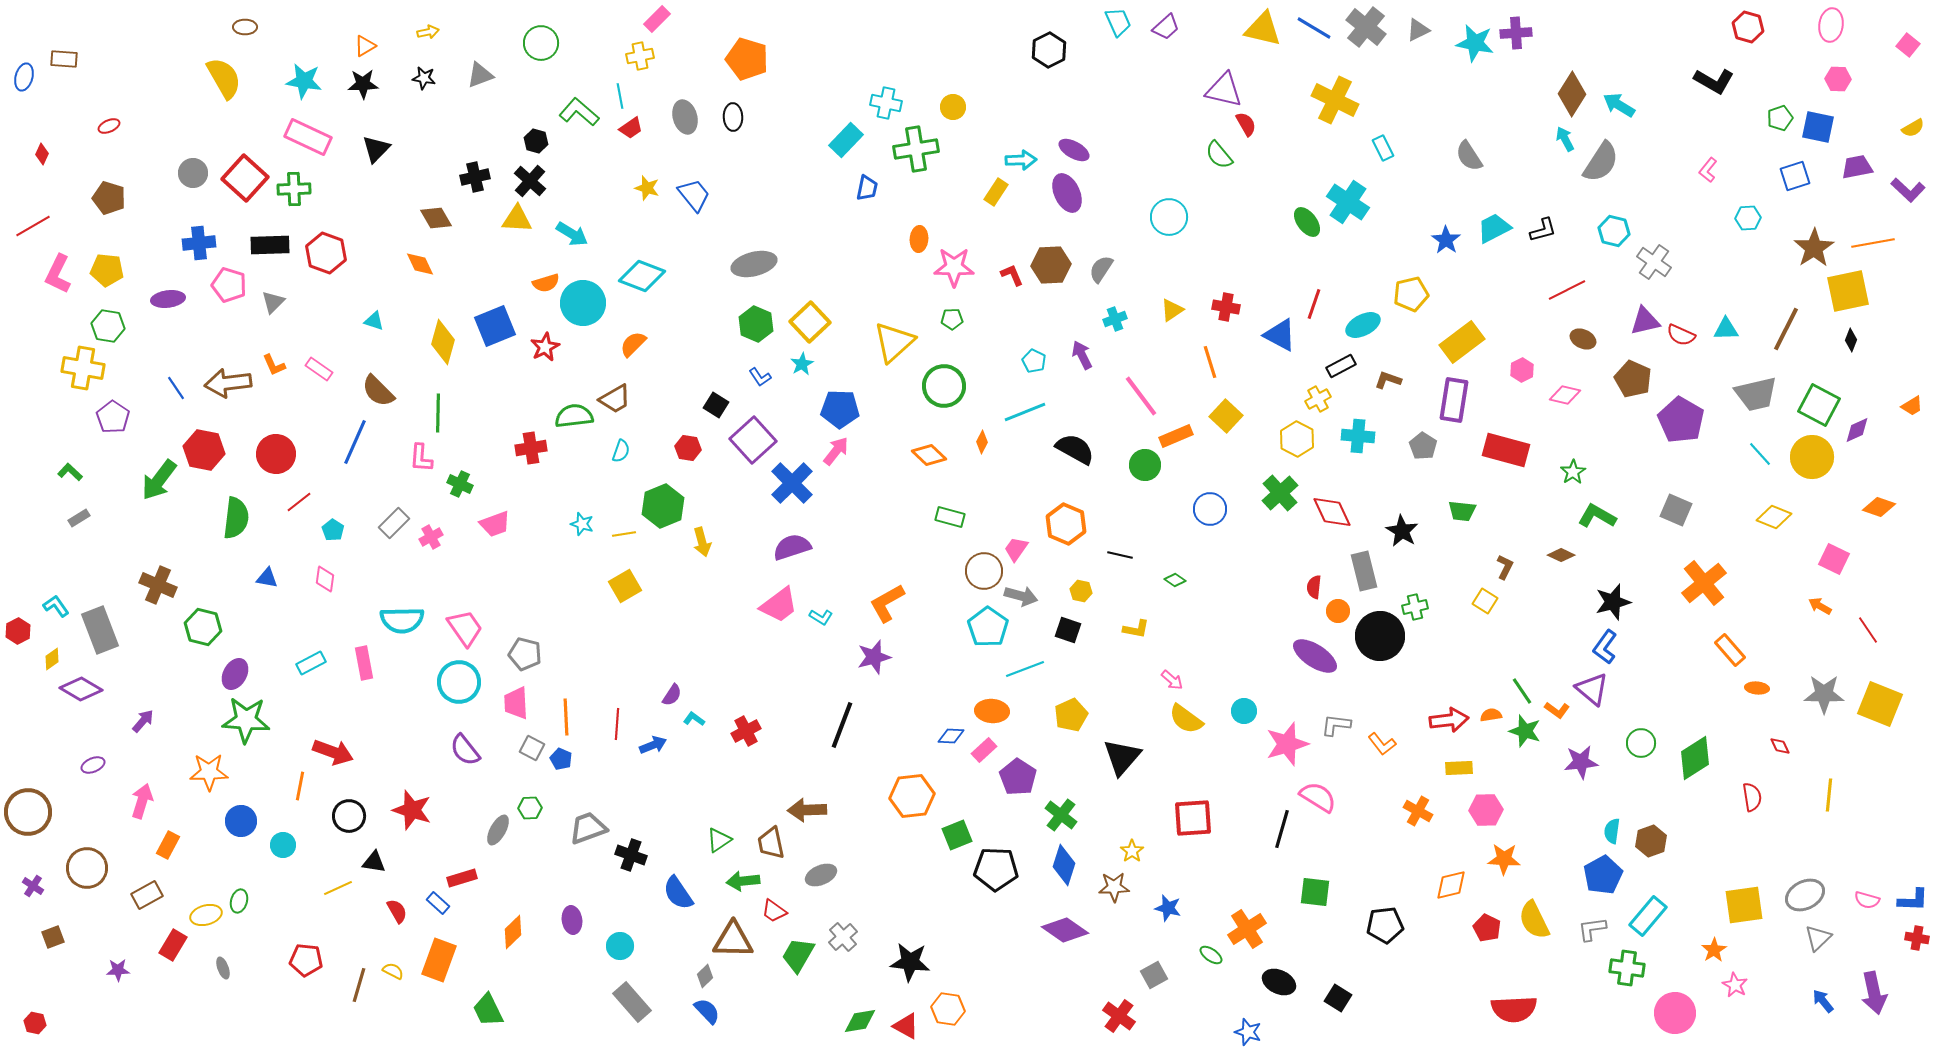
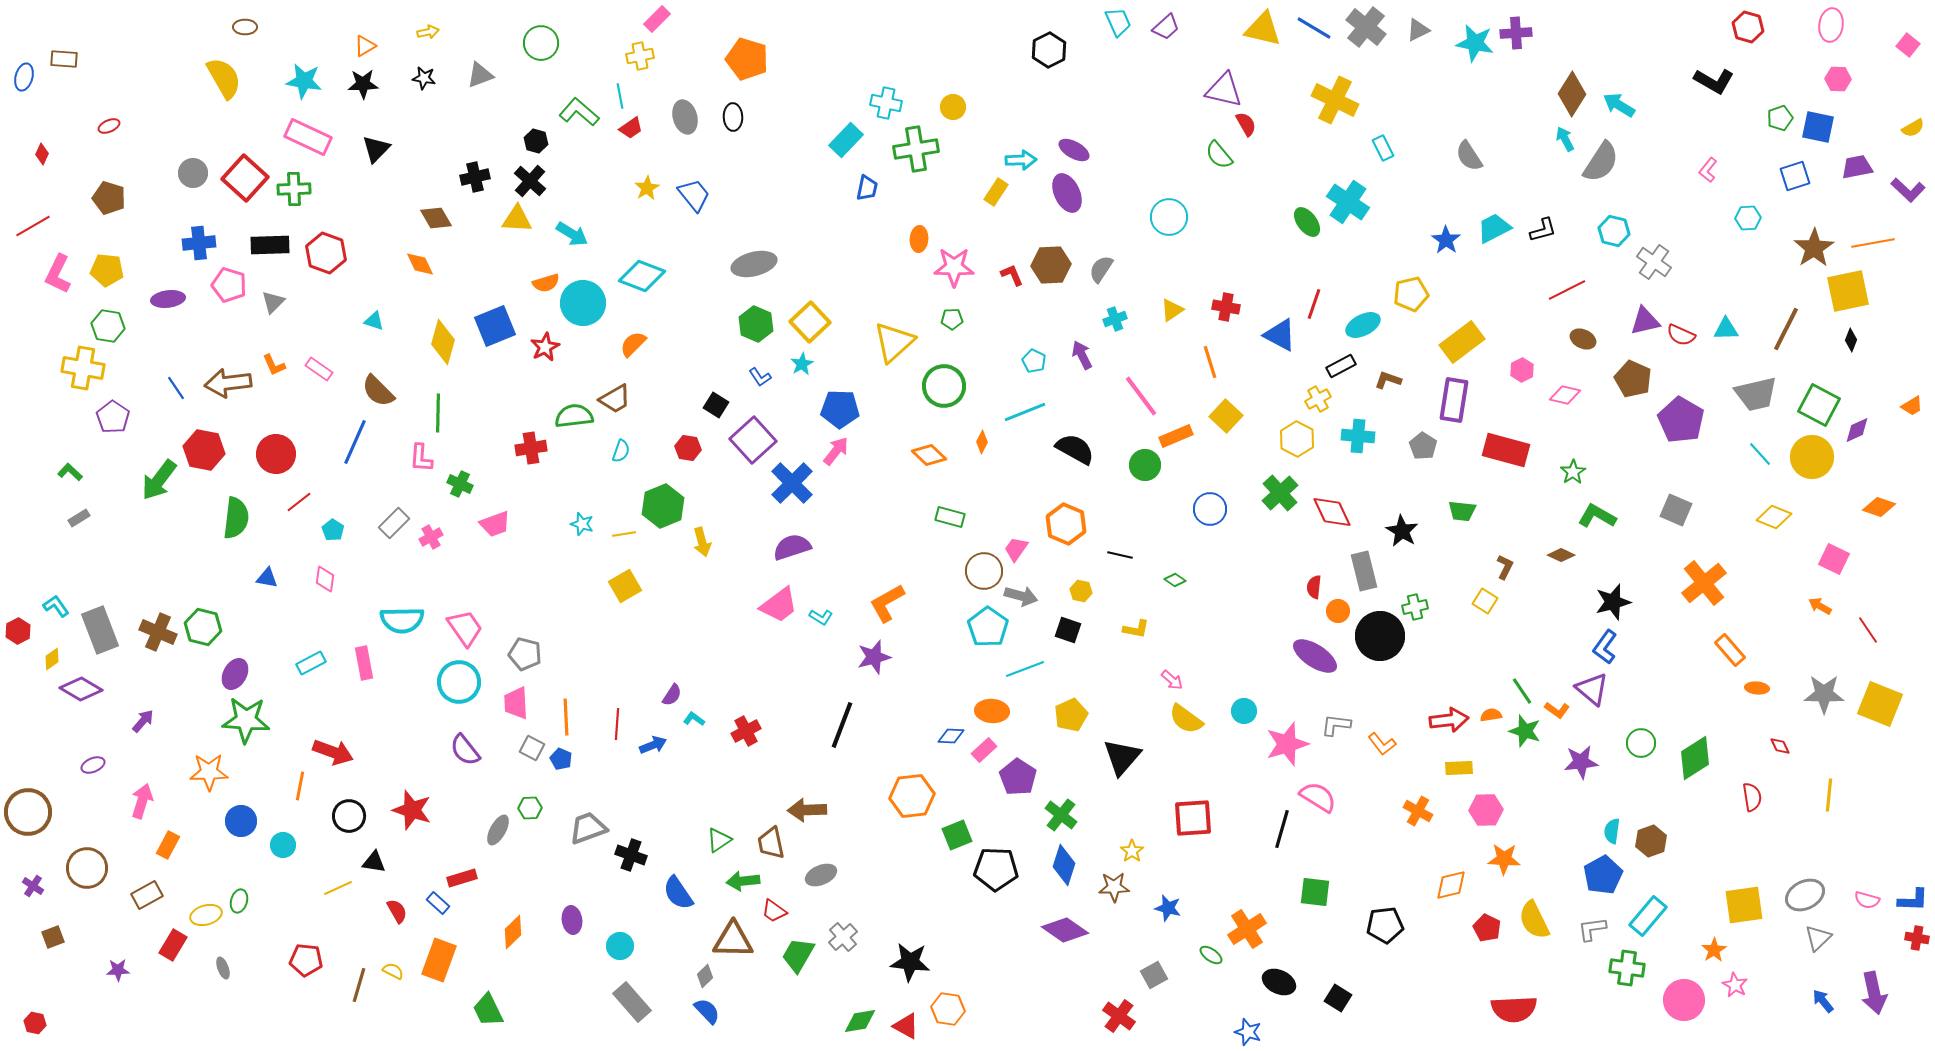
yellow star at (647, 188): rotated 25 degrees clockwise
brown cross at (158, 585): moved 47 px down
pink circle at (1675, 1013): moved 9 px right, 13 px up
